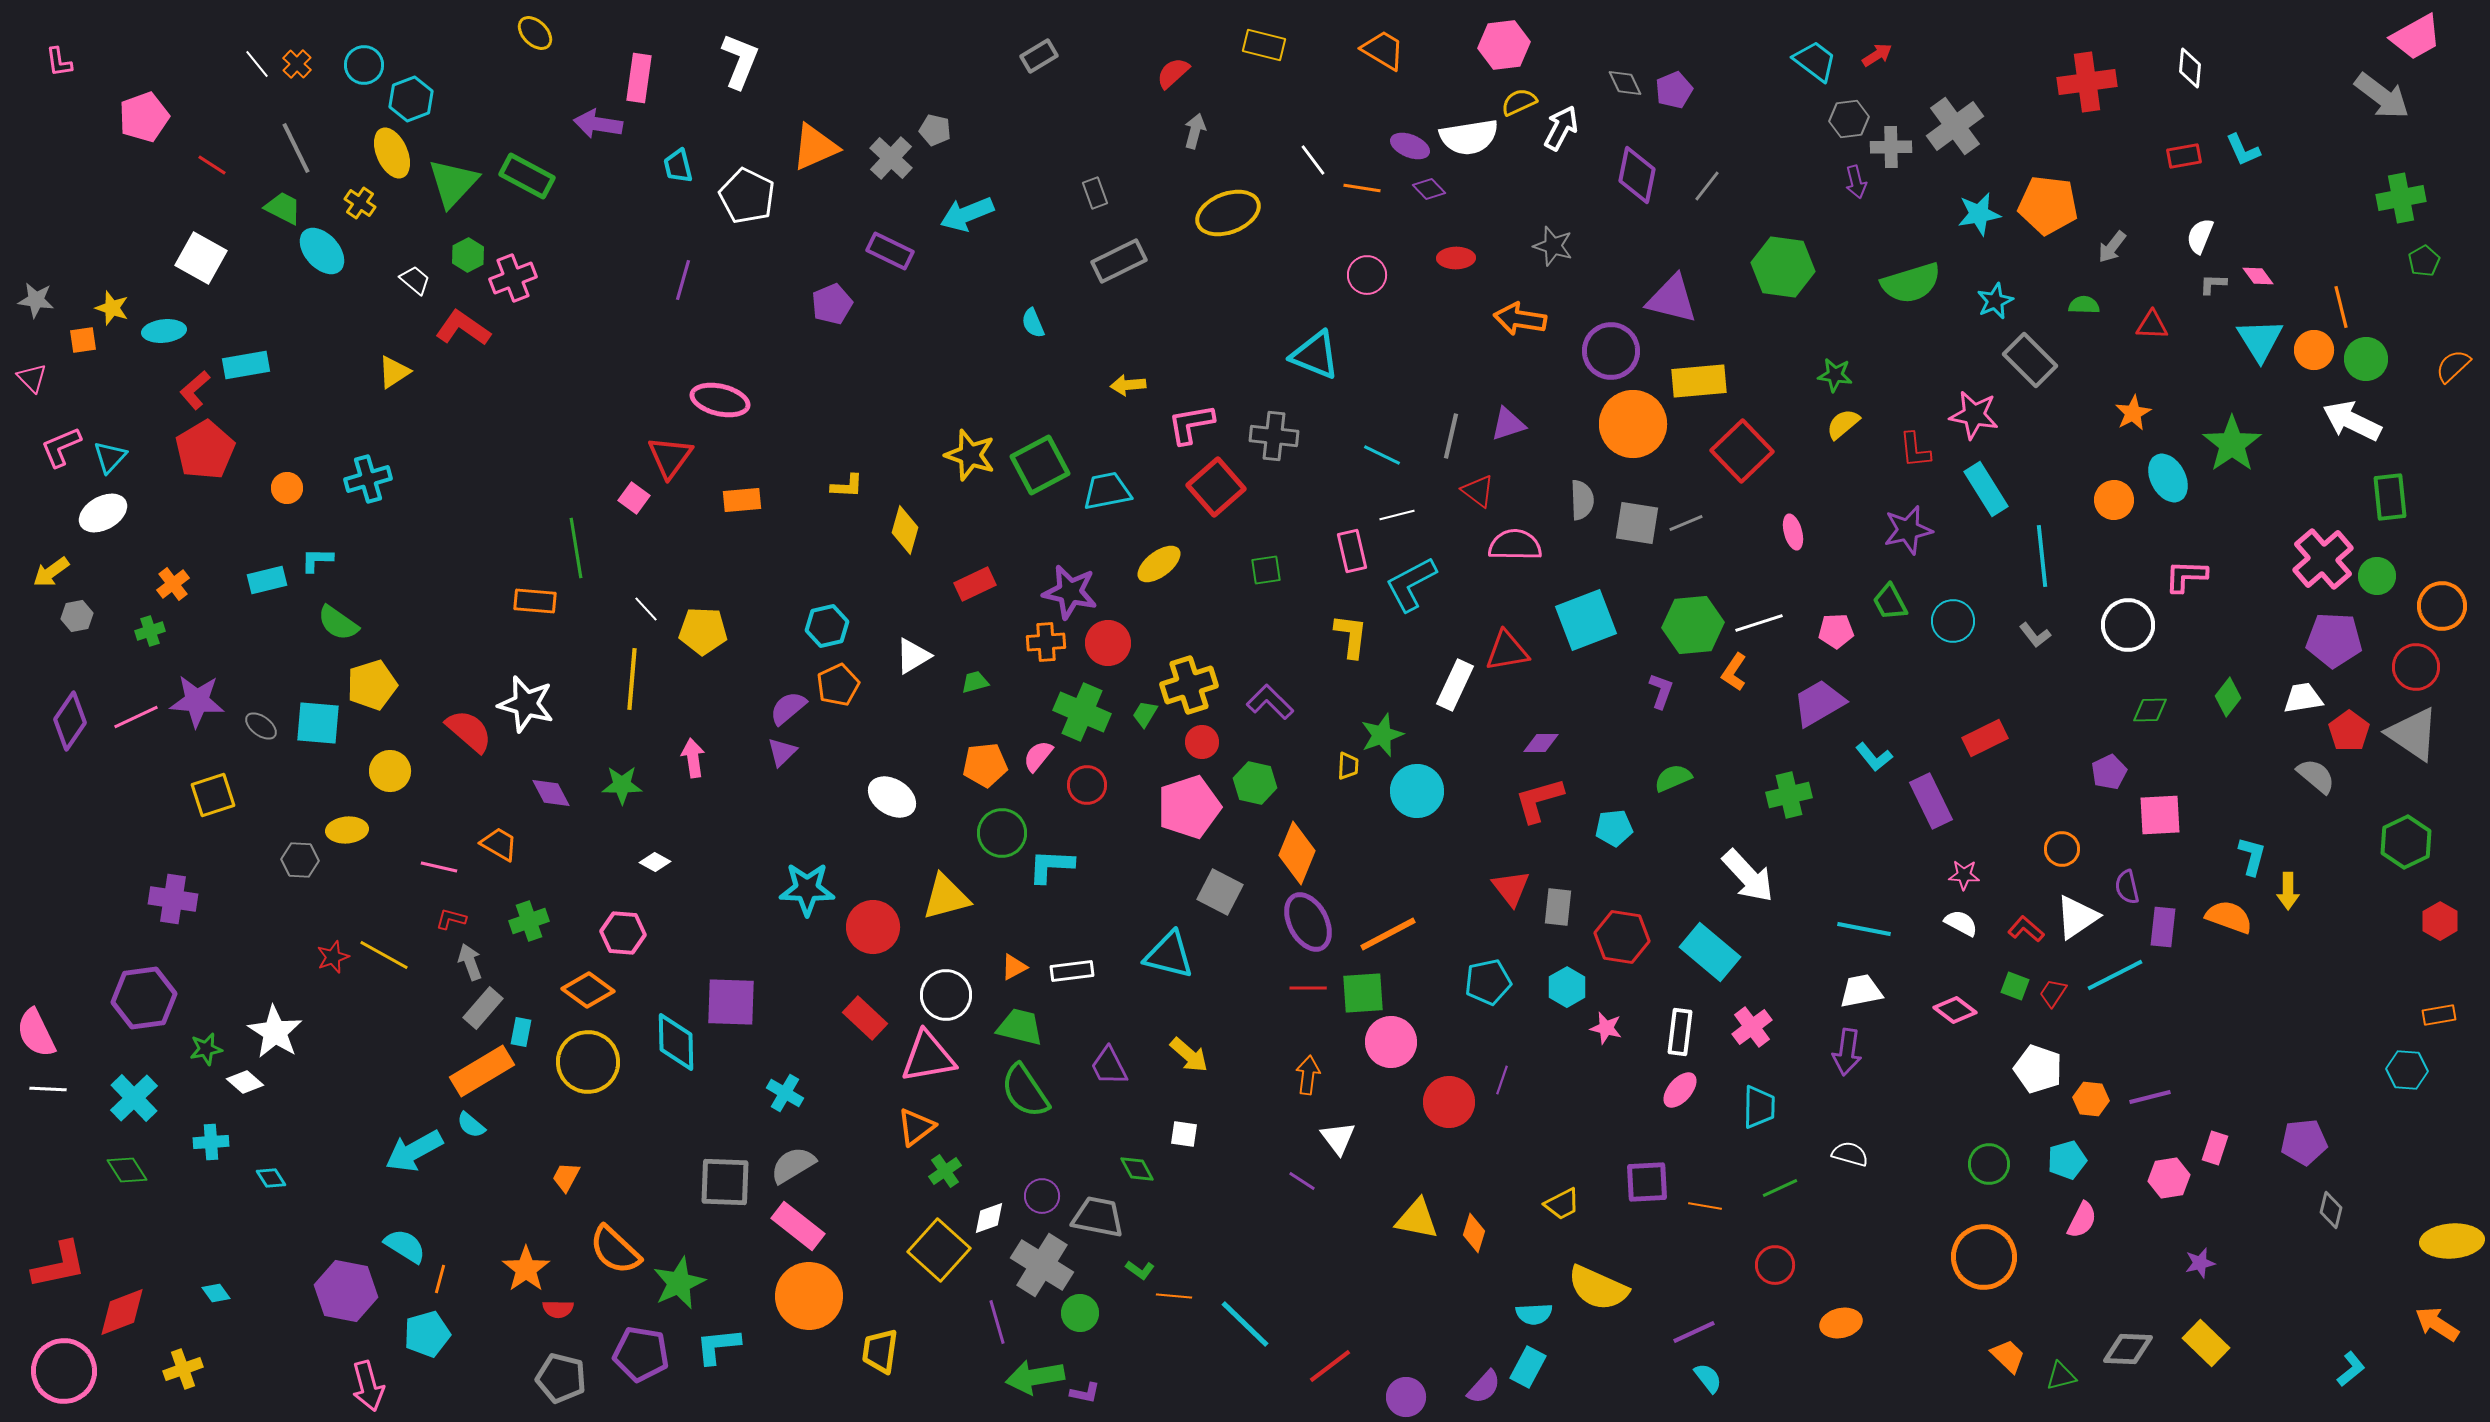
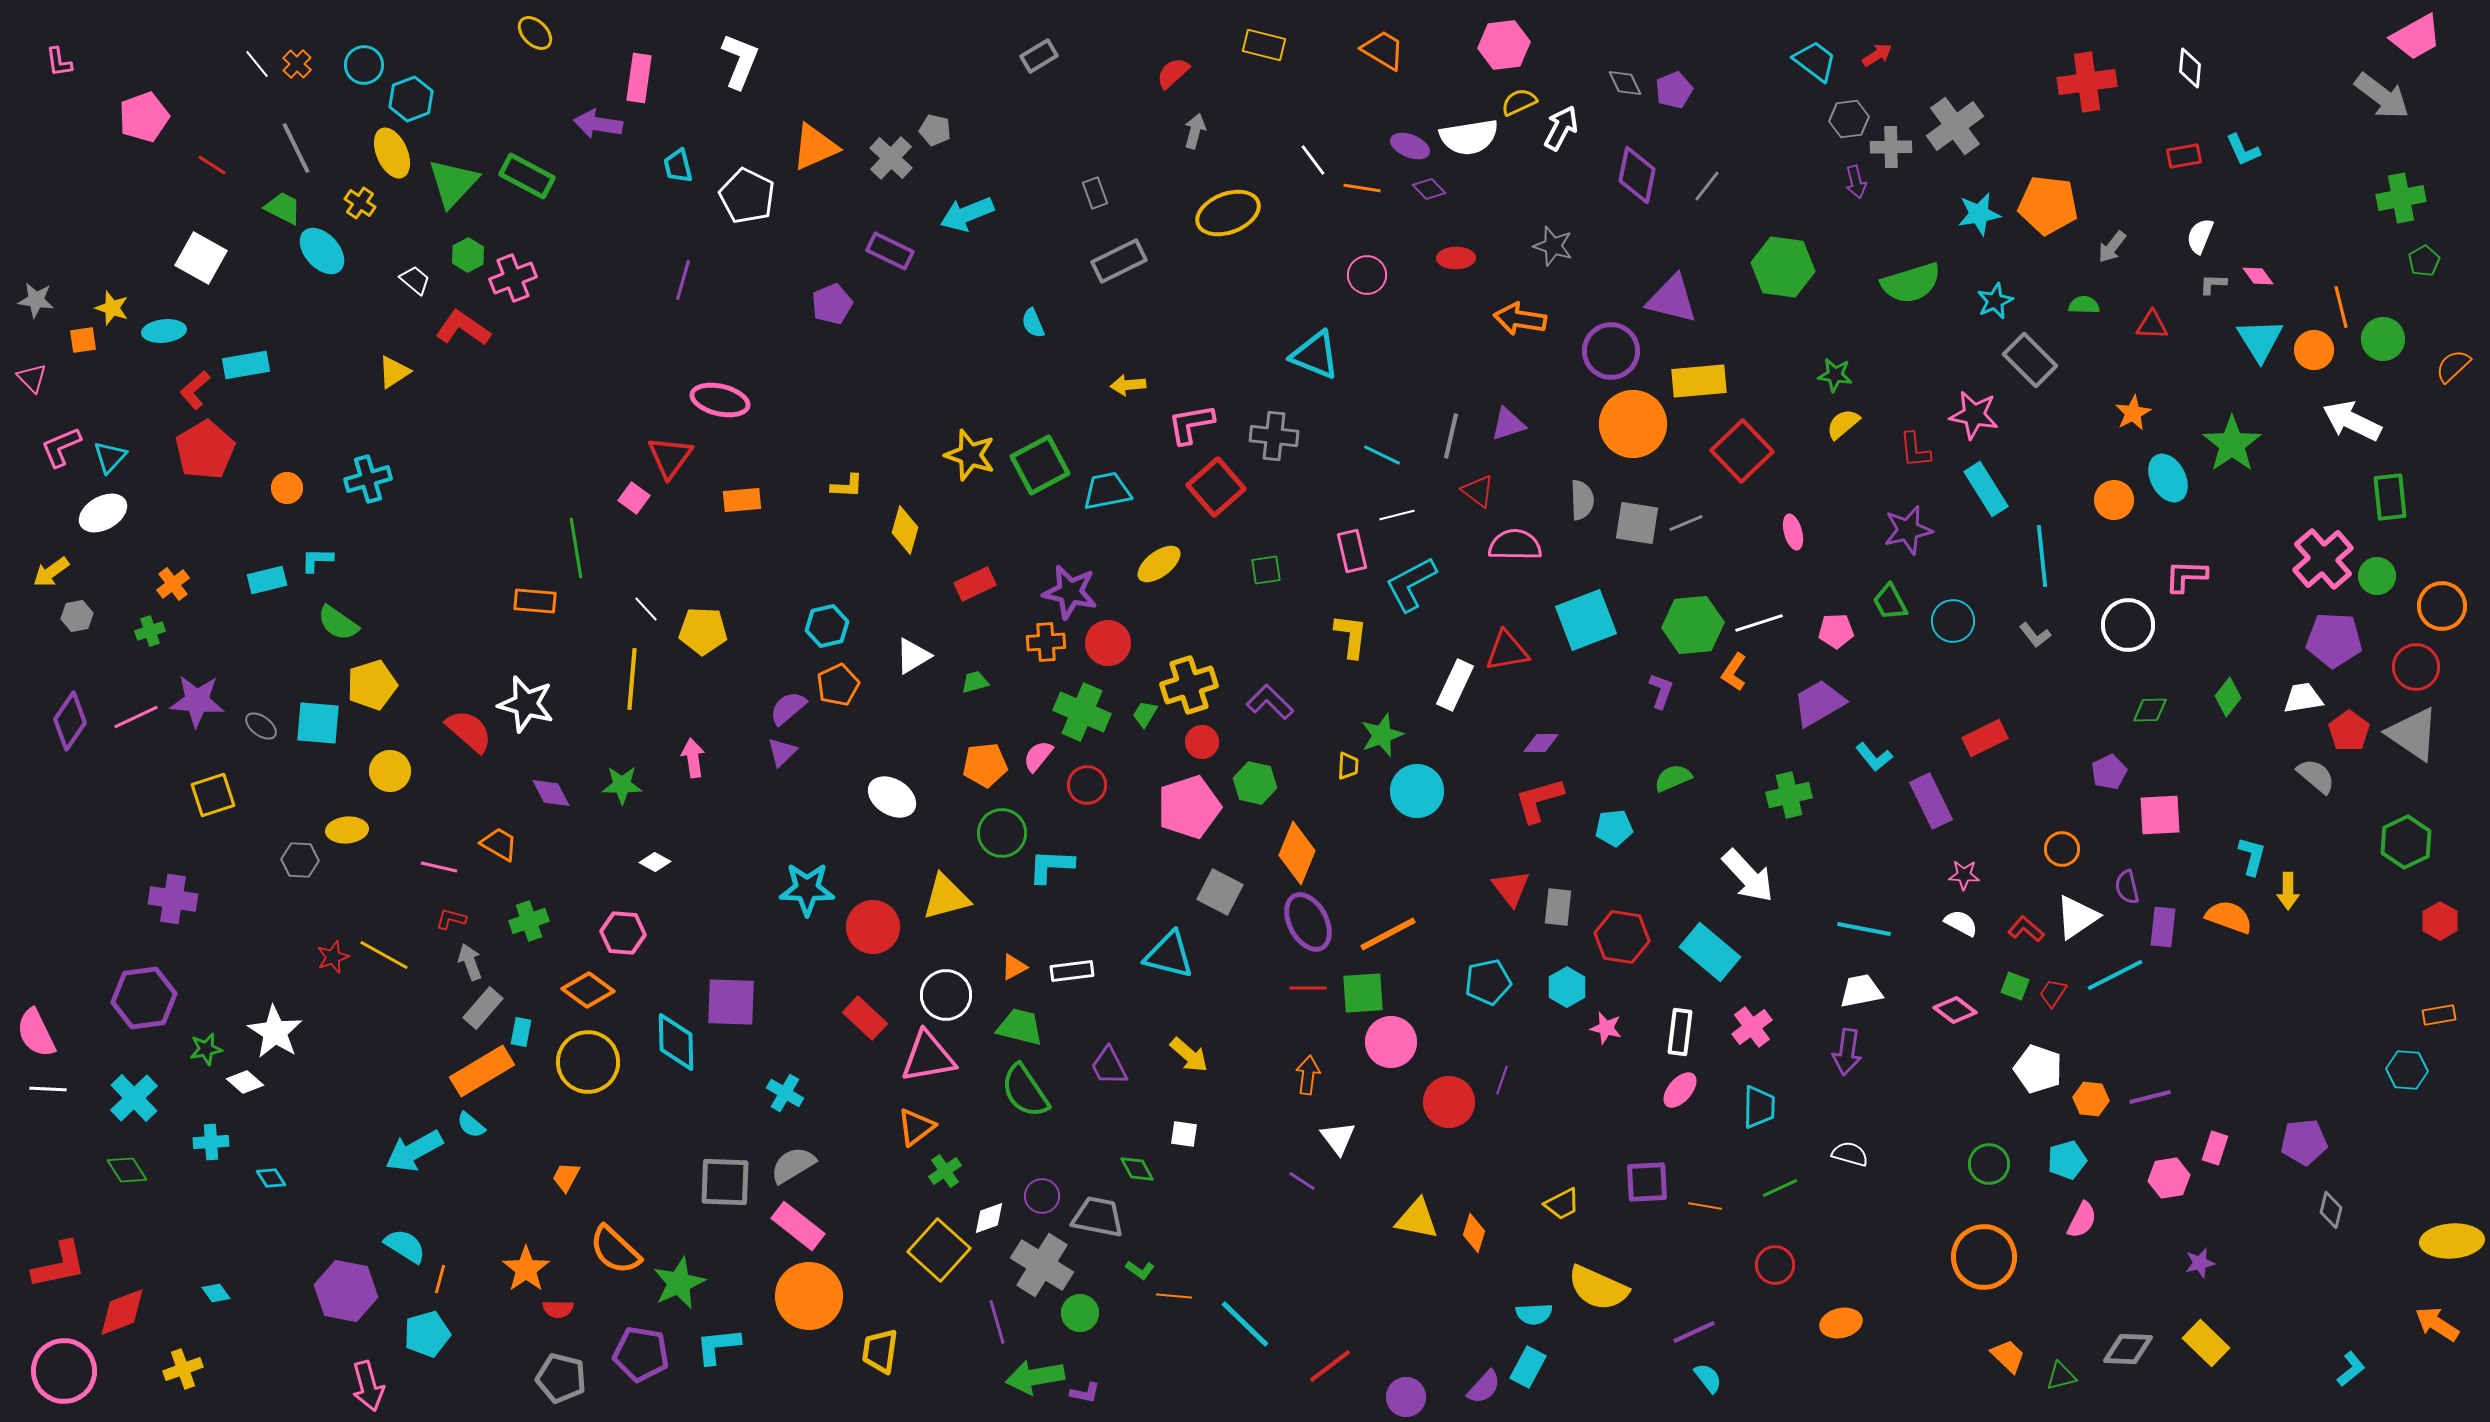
green circle at (2366, 359): moved 17 px right, 20 px up
